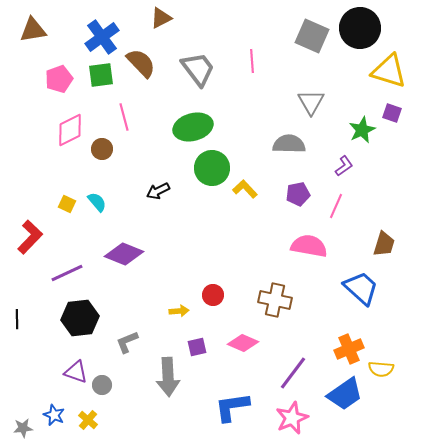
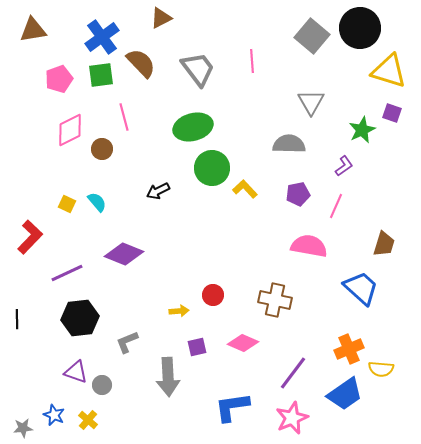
gray square at (312, 36): rotated 16 degrees clockwise
